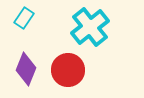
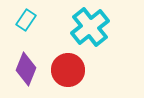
cyan rectangle: moved 2 px right, 2 px down
